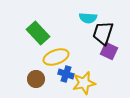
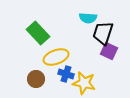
yellow star: rotated 25 degrees clockwise
